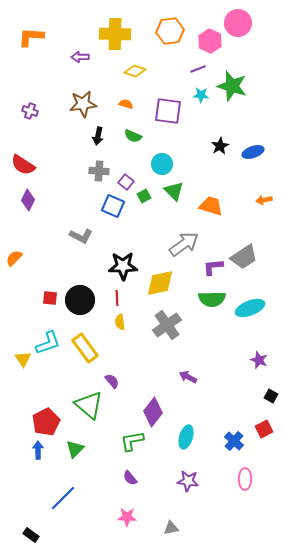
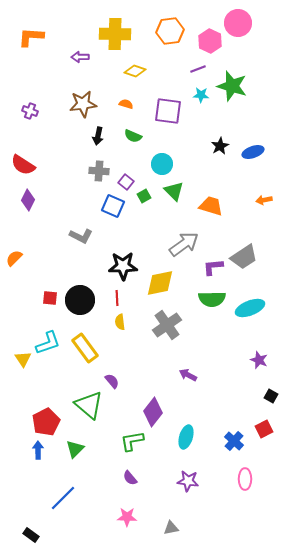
purple arrow at (188, 377): moved 2 px up
